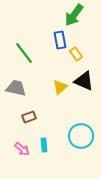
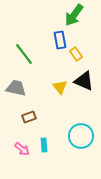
green line: moved 1 px down
yellow triangle: rotated 28 degrees counterclockwise
